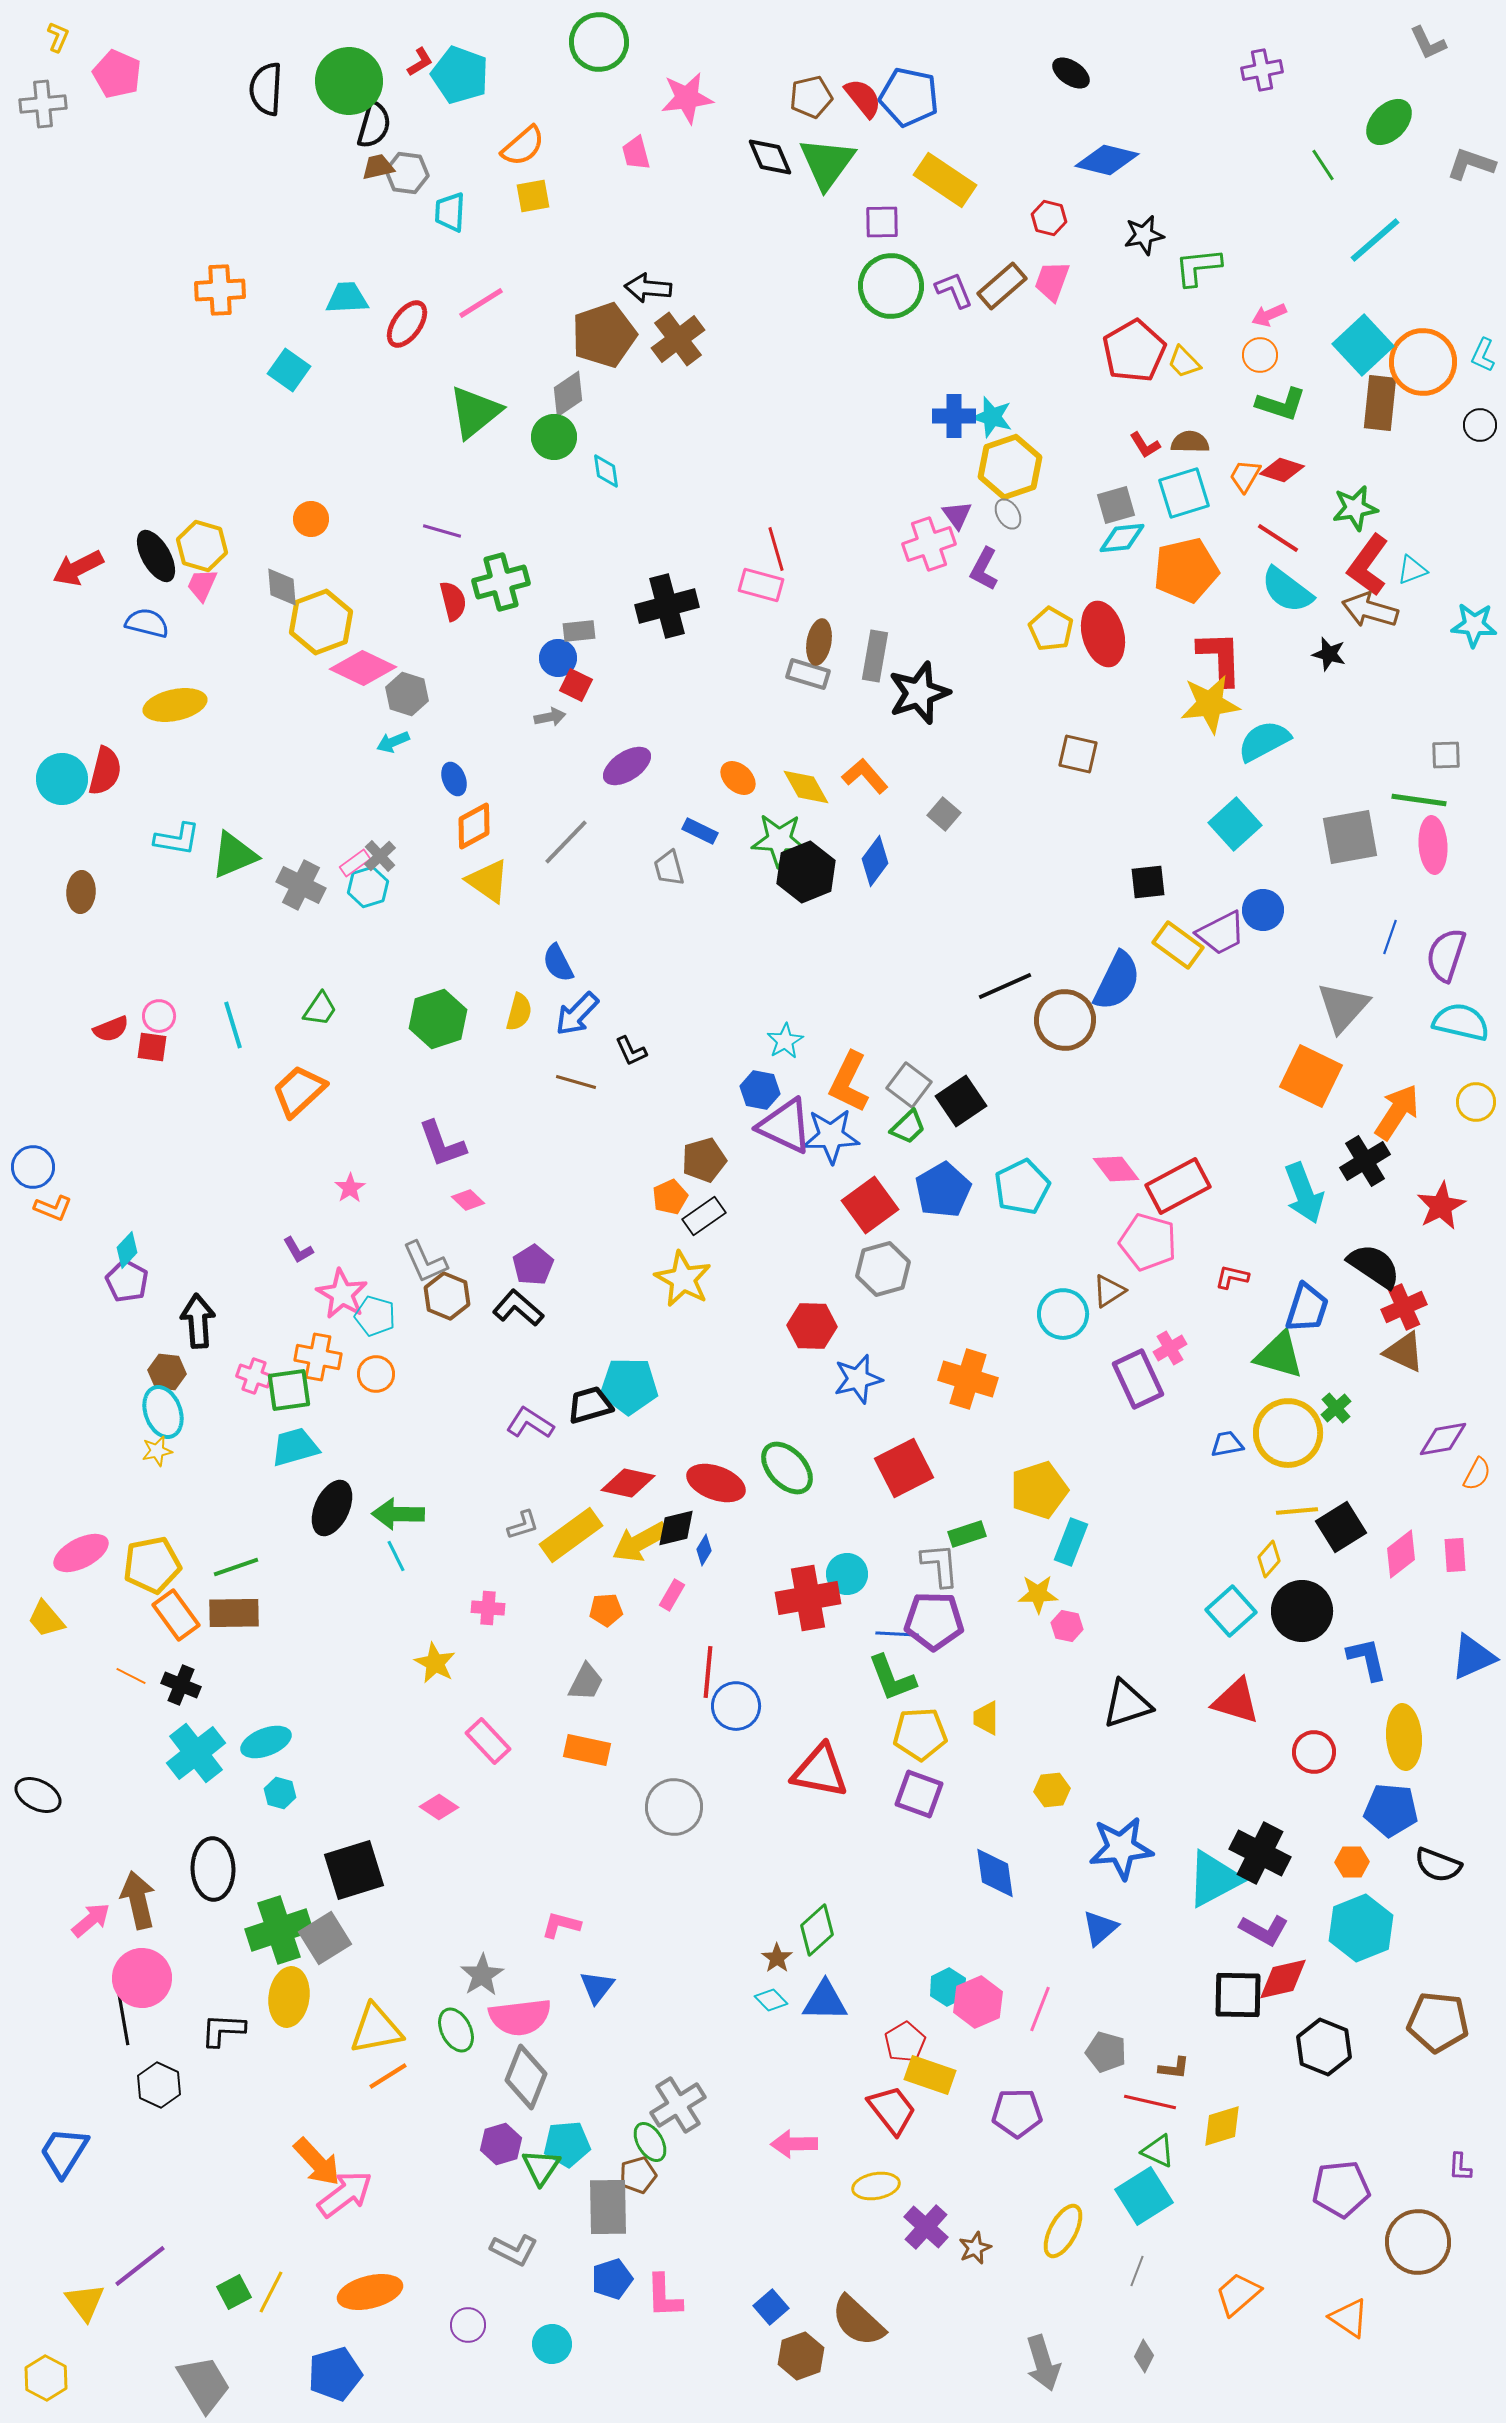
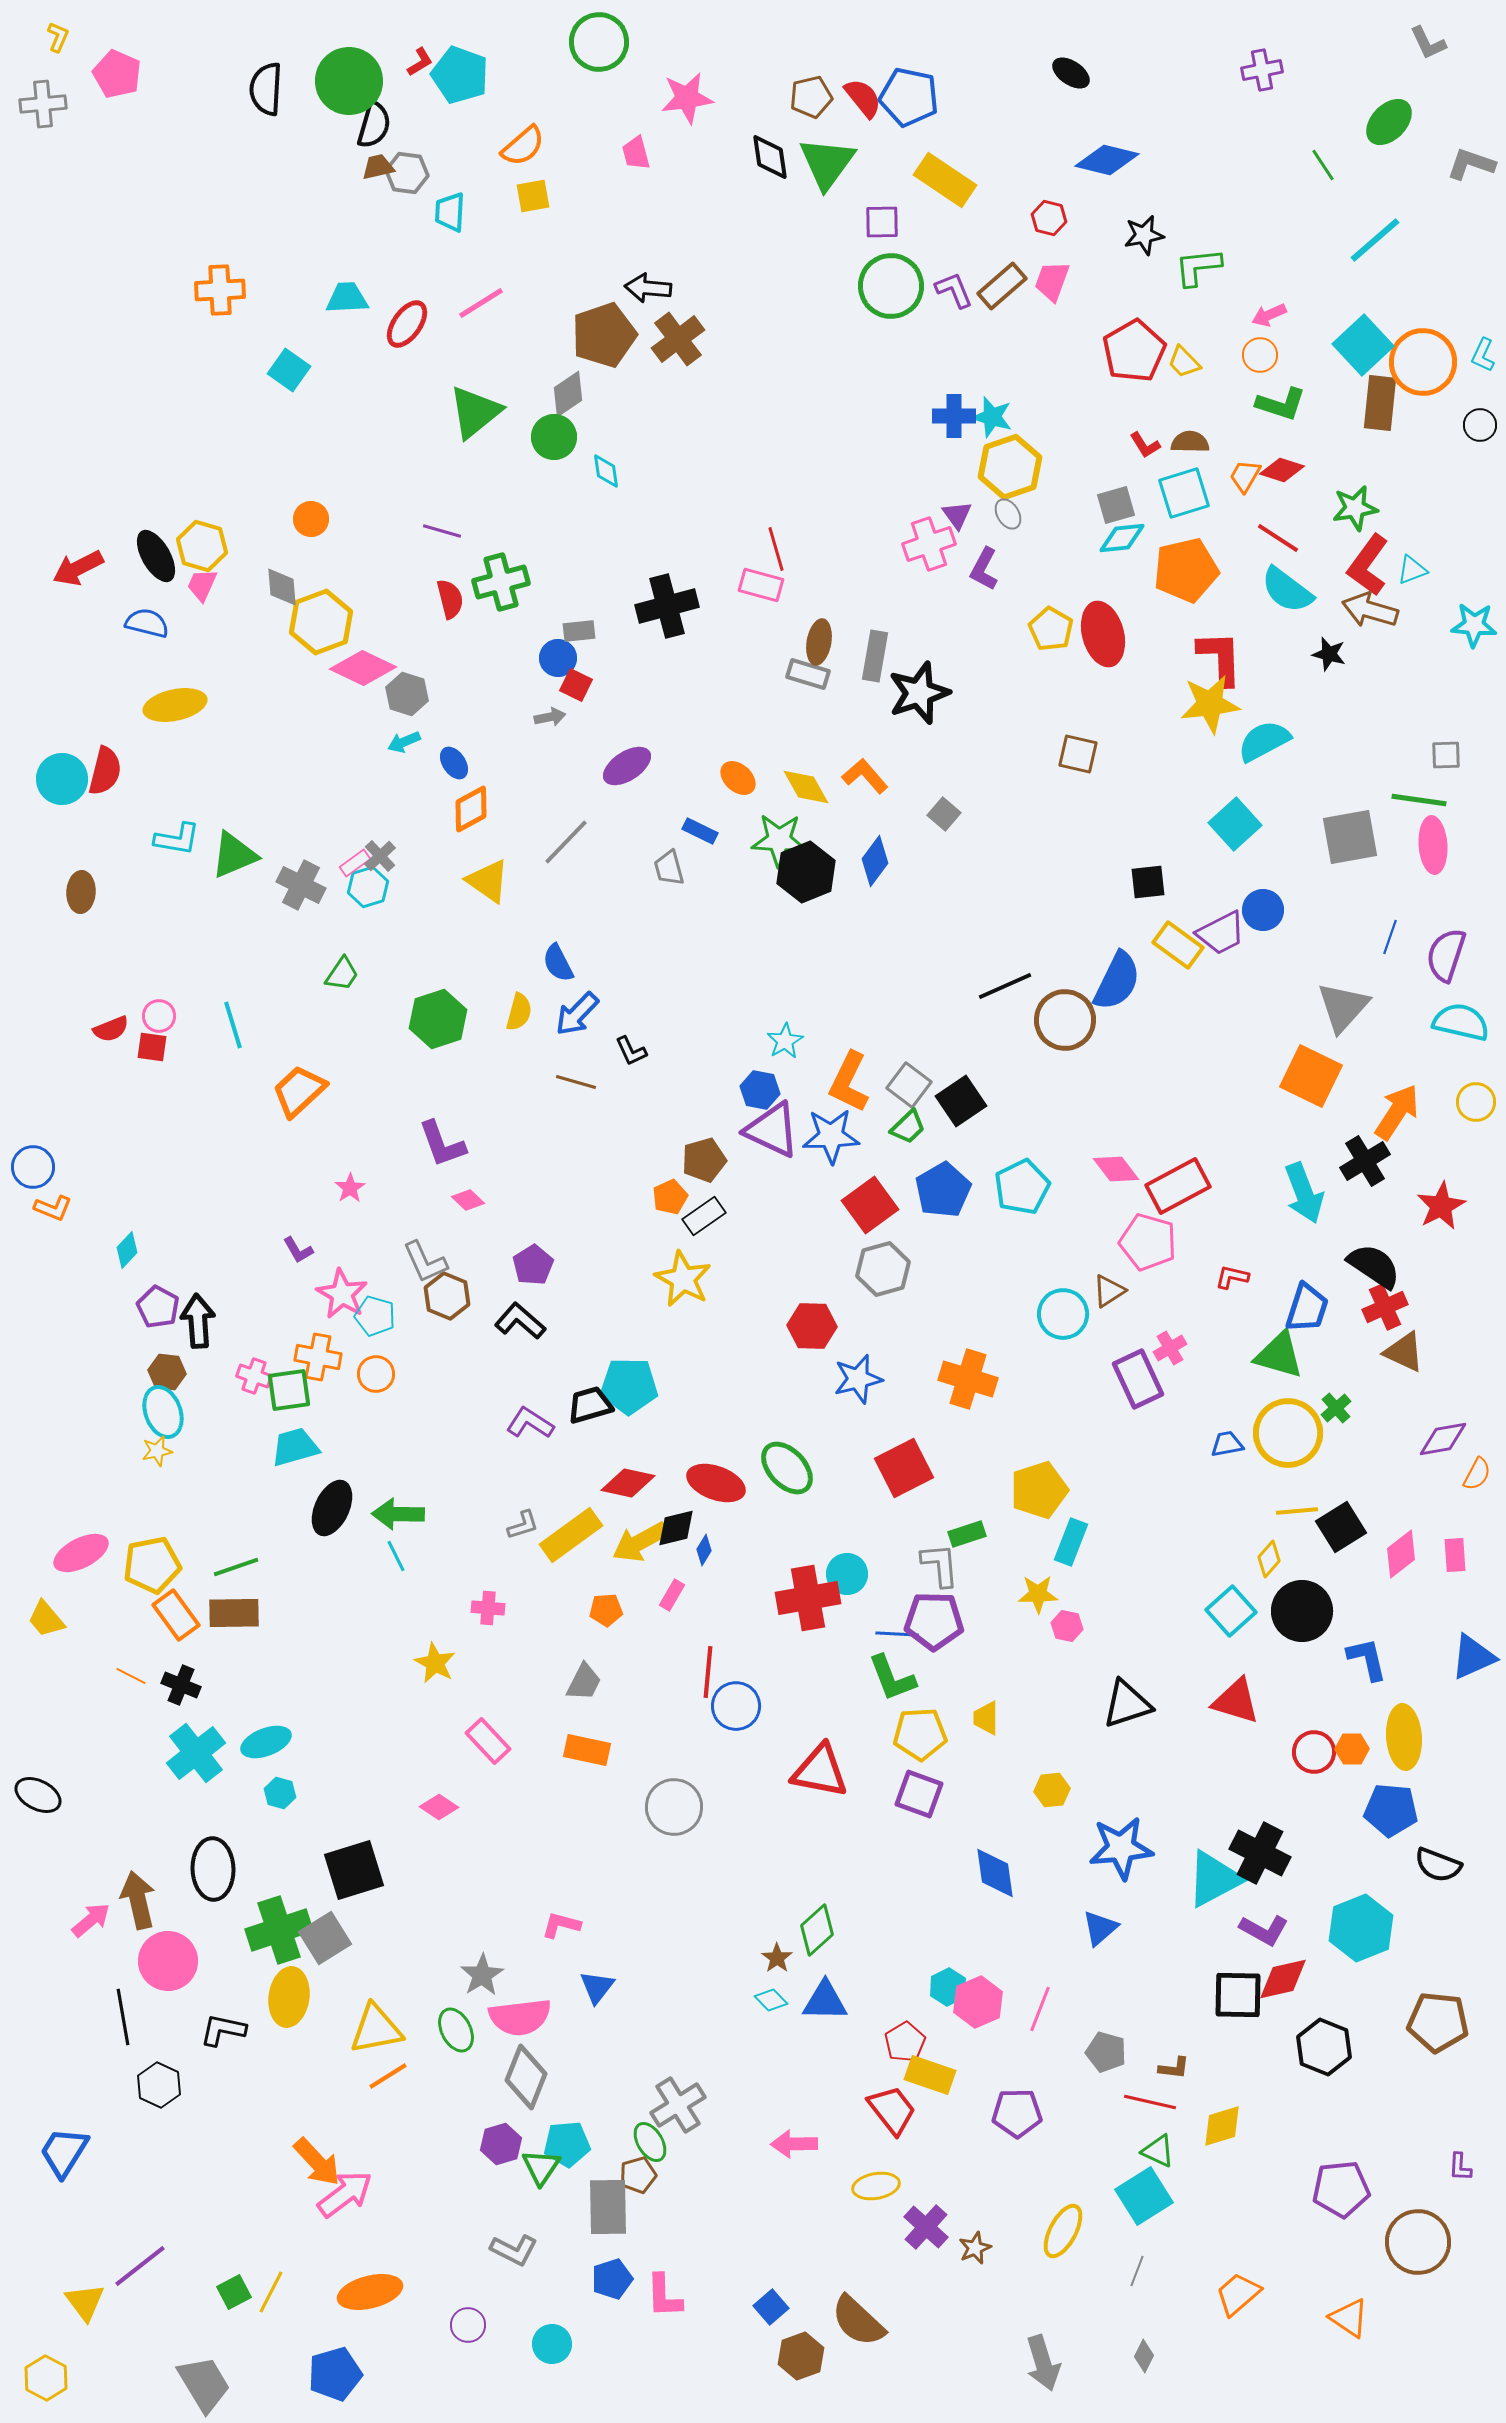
black diamond at (770, 157): rotated 15 degrees clockwise
red semicircle at (453, 601): moved 3 px left, 2 px up
cyan arrow at (393, 742): moved 11 px right
blue ellipse at (454, 779): moved 16 px up; rotated 12 degrees counterclockwise
orange diamond at (474, 826): moved 3 px left, 17 px up
green trapezoid at (320, 1009): moved 22 px right, 35 px up
purple triangle at (785, 1126): moved 13 px left, 4 px down
purple pentagon at (127, 1281): moved 31 px right, 26 px down
red cross at (1404, 1307): moved 19 px left
black L-shape at (518, 1308): moved 2 px right, 13 px down
gray trapezoid at (586, 1682): moved 2 px left
orange hexagon at (1352, 1862): moved 113 px up
pink circle at (142, 1978): moved 26 px right, 17 px up
black L-shape at (223, 2030): rotated 9 degrees clockwise
